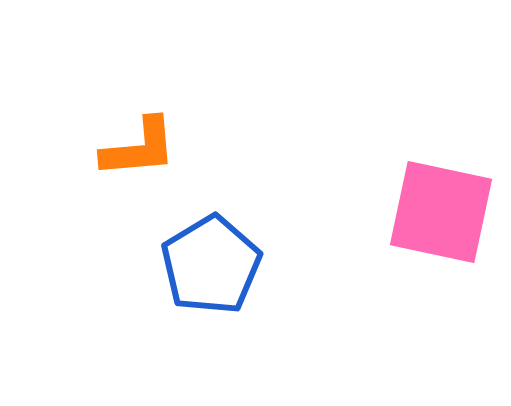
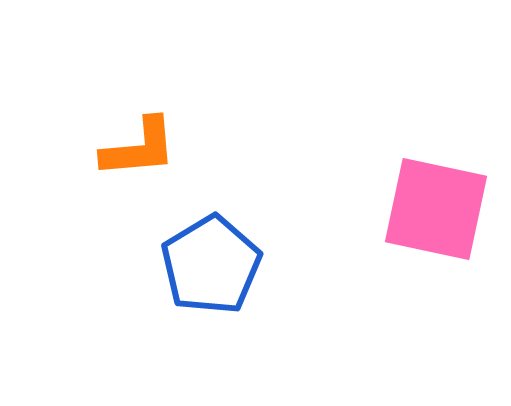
pink square: moved 5 px left, 3 px up
